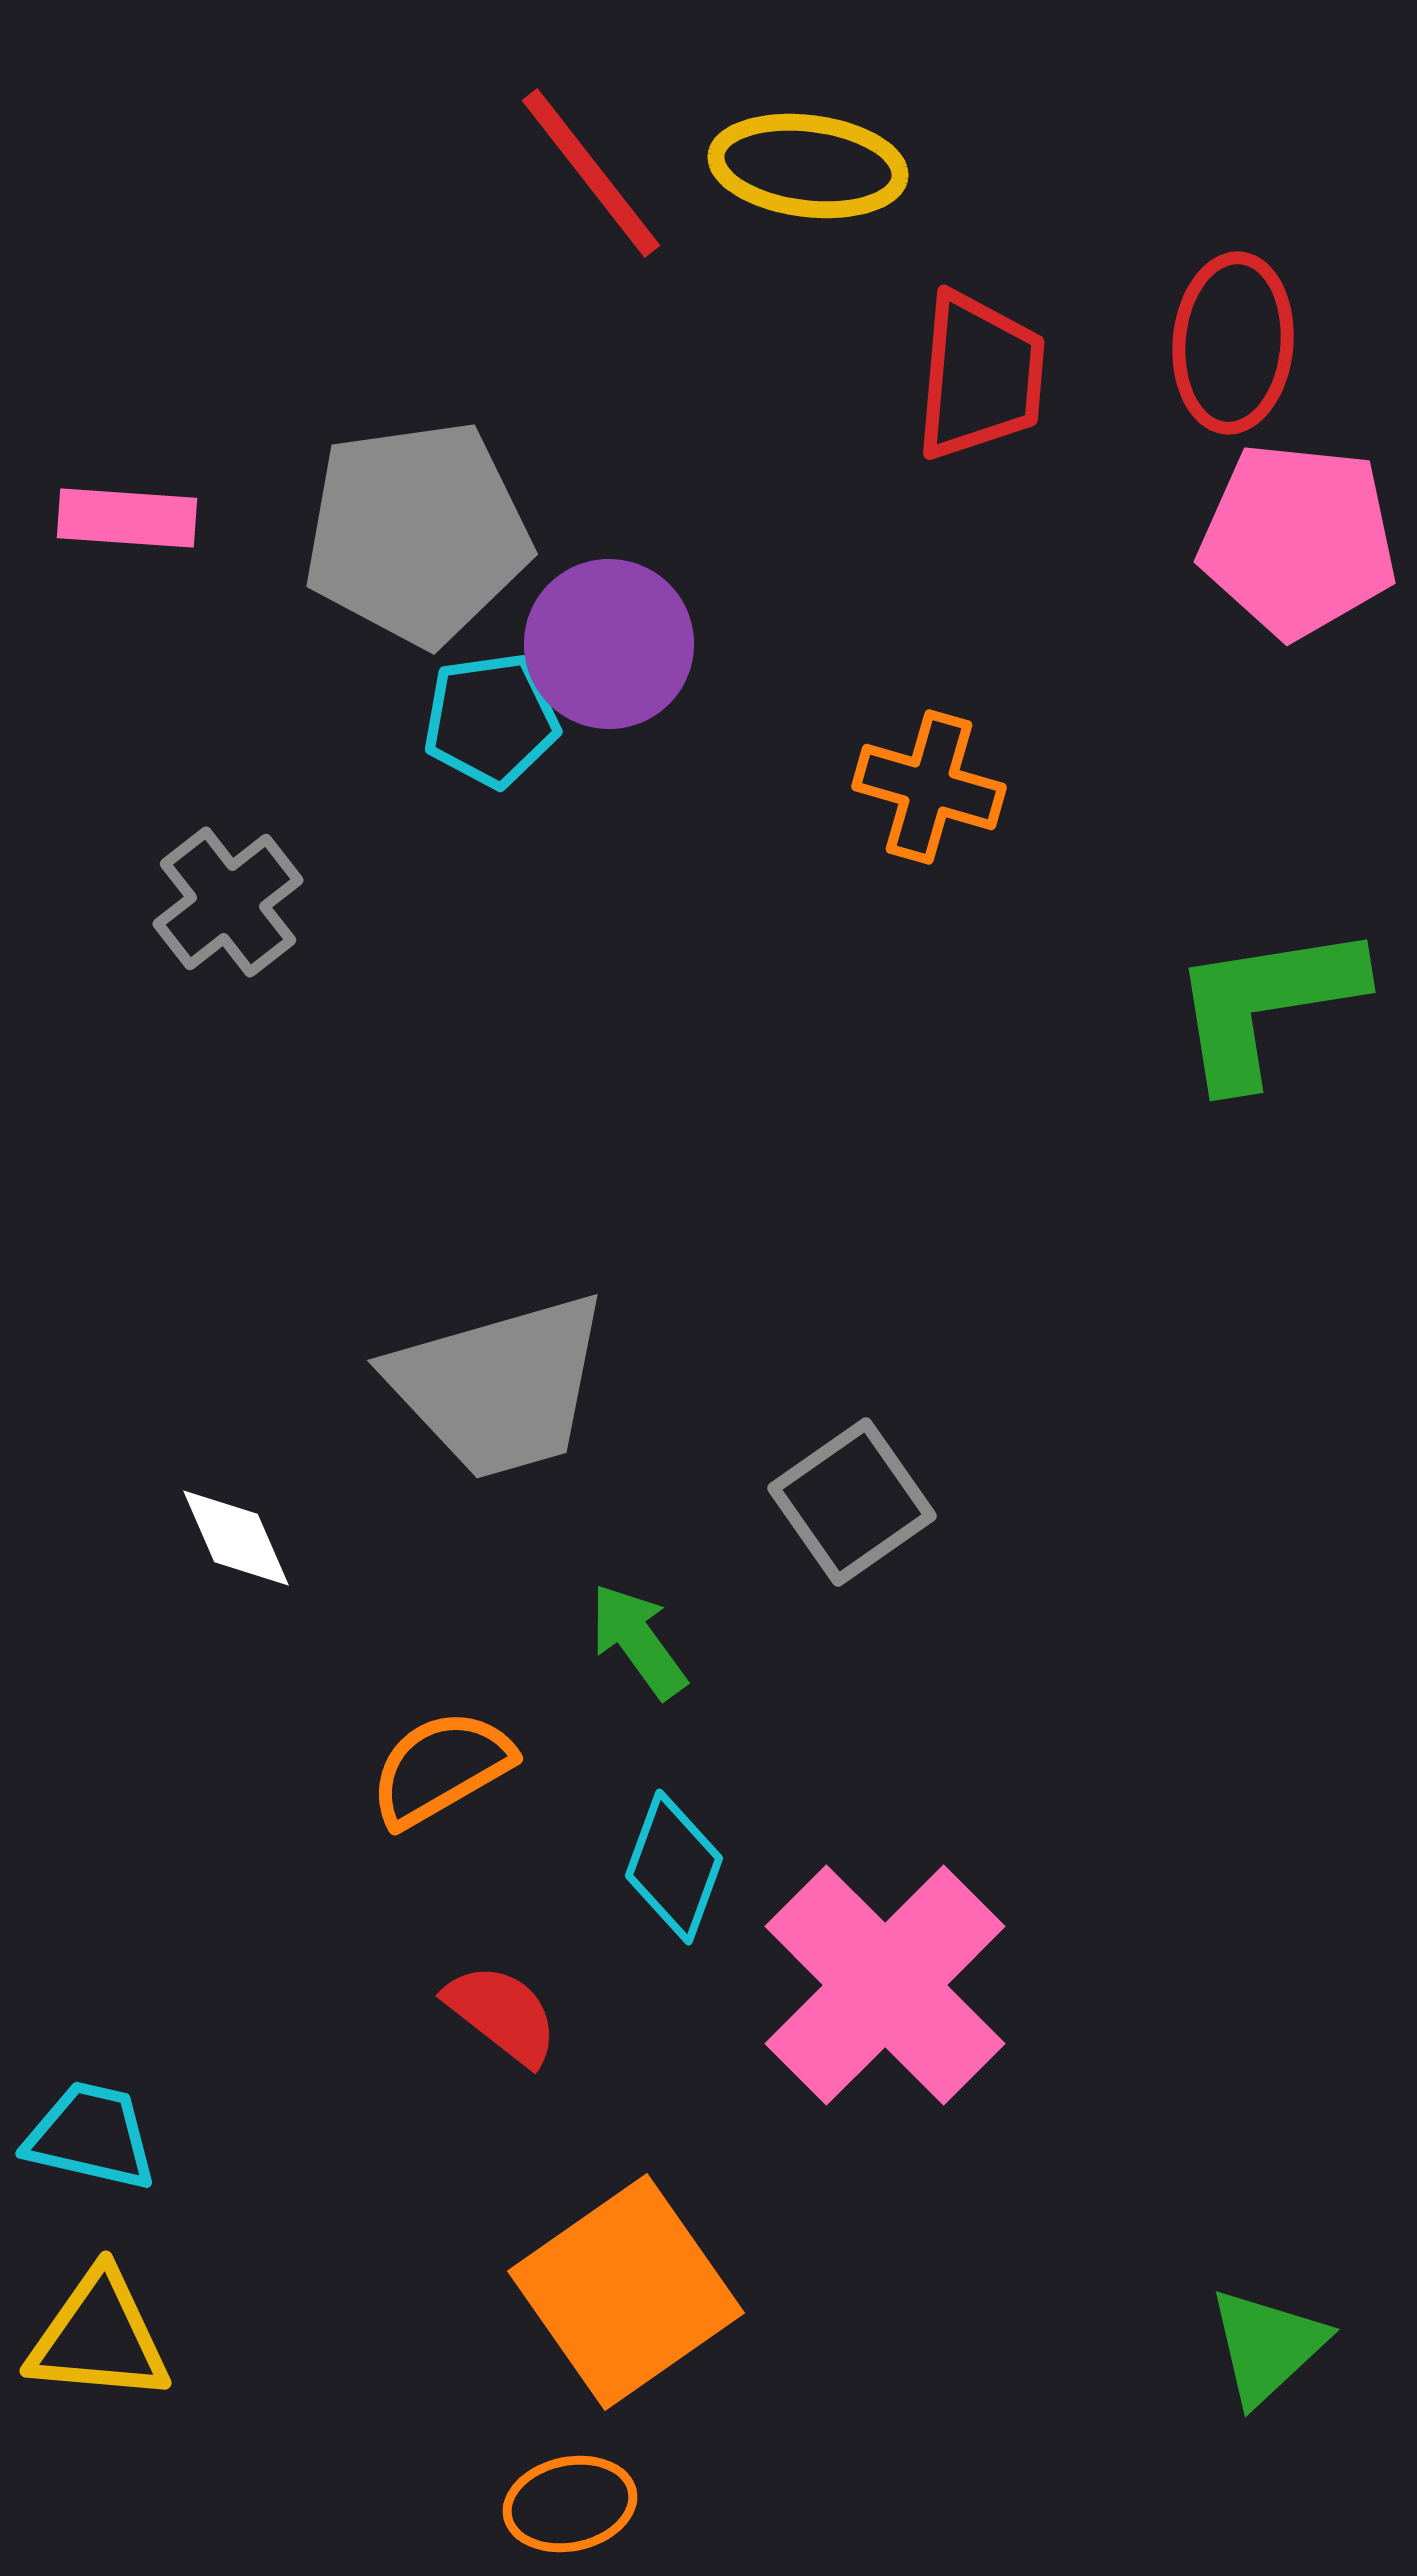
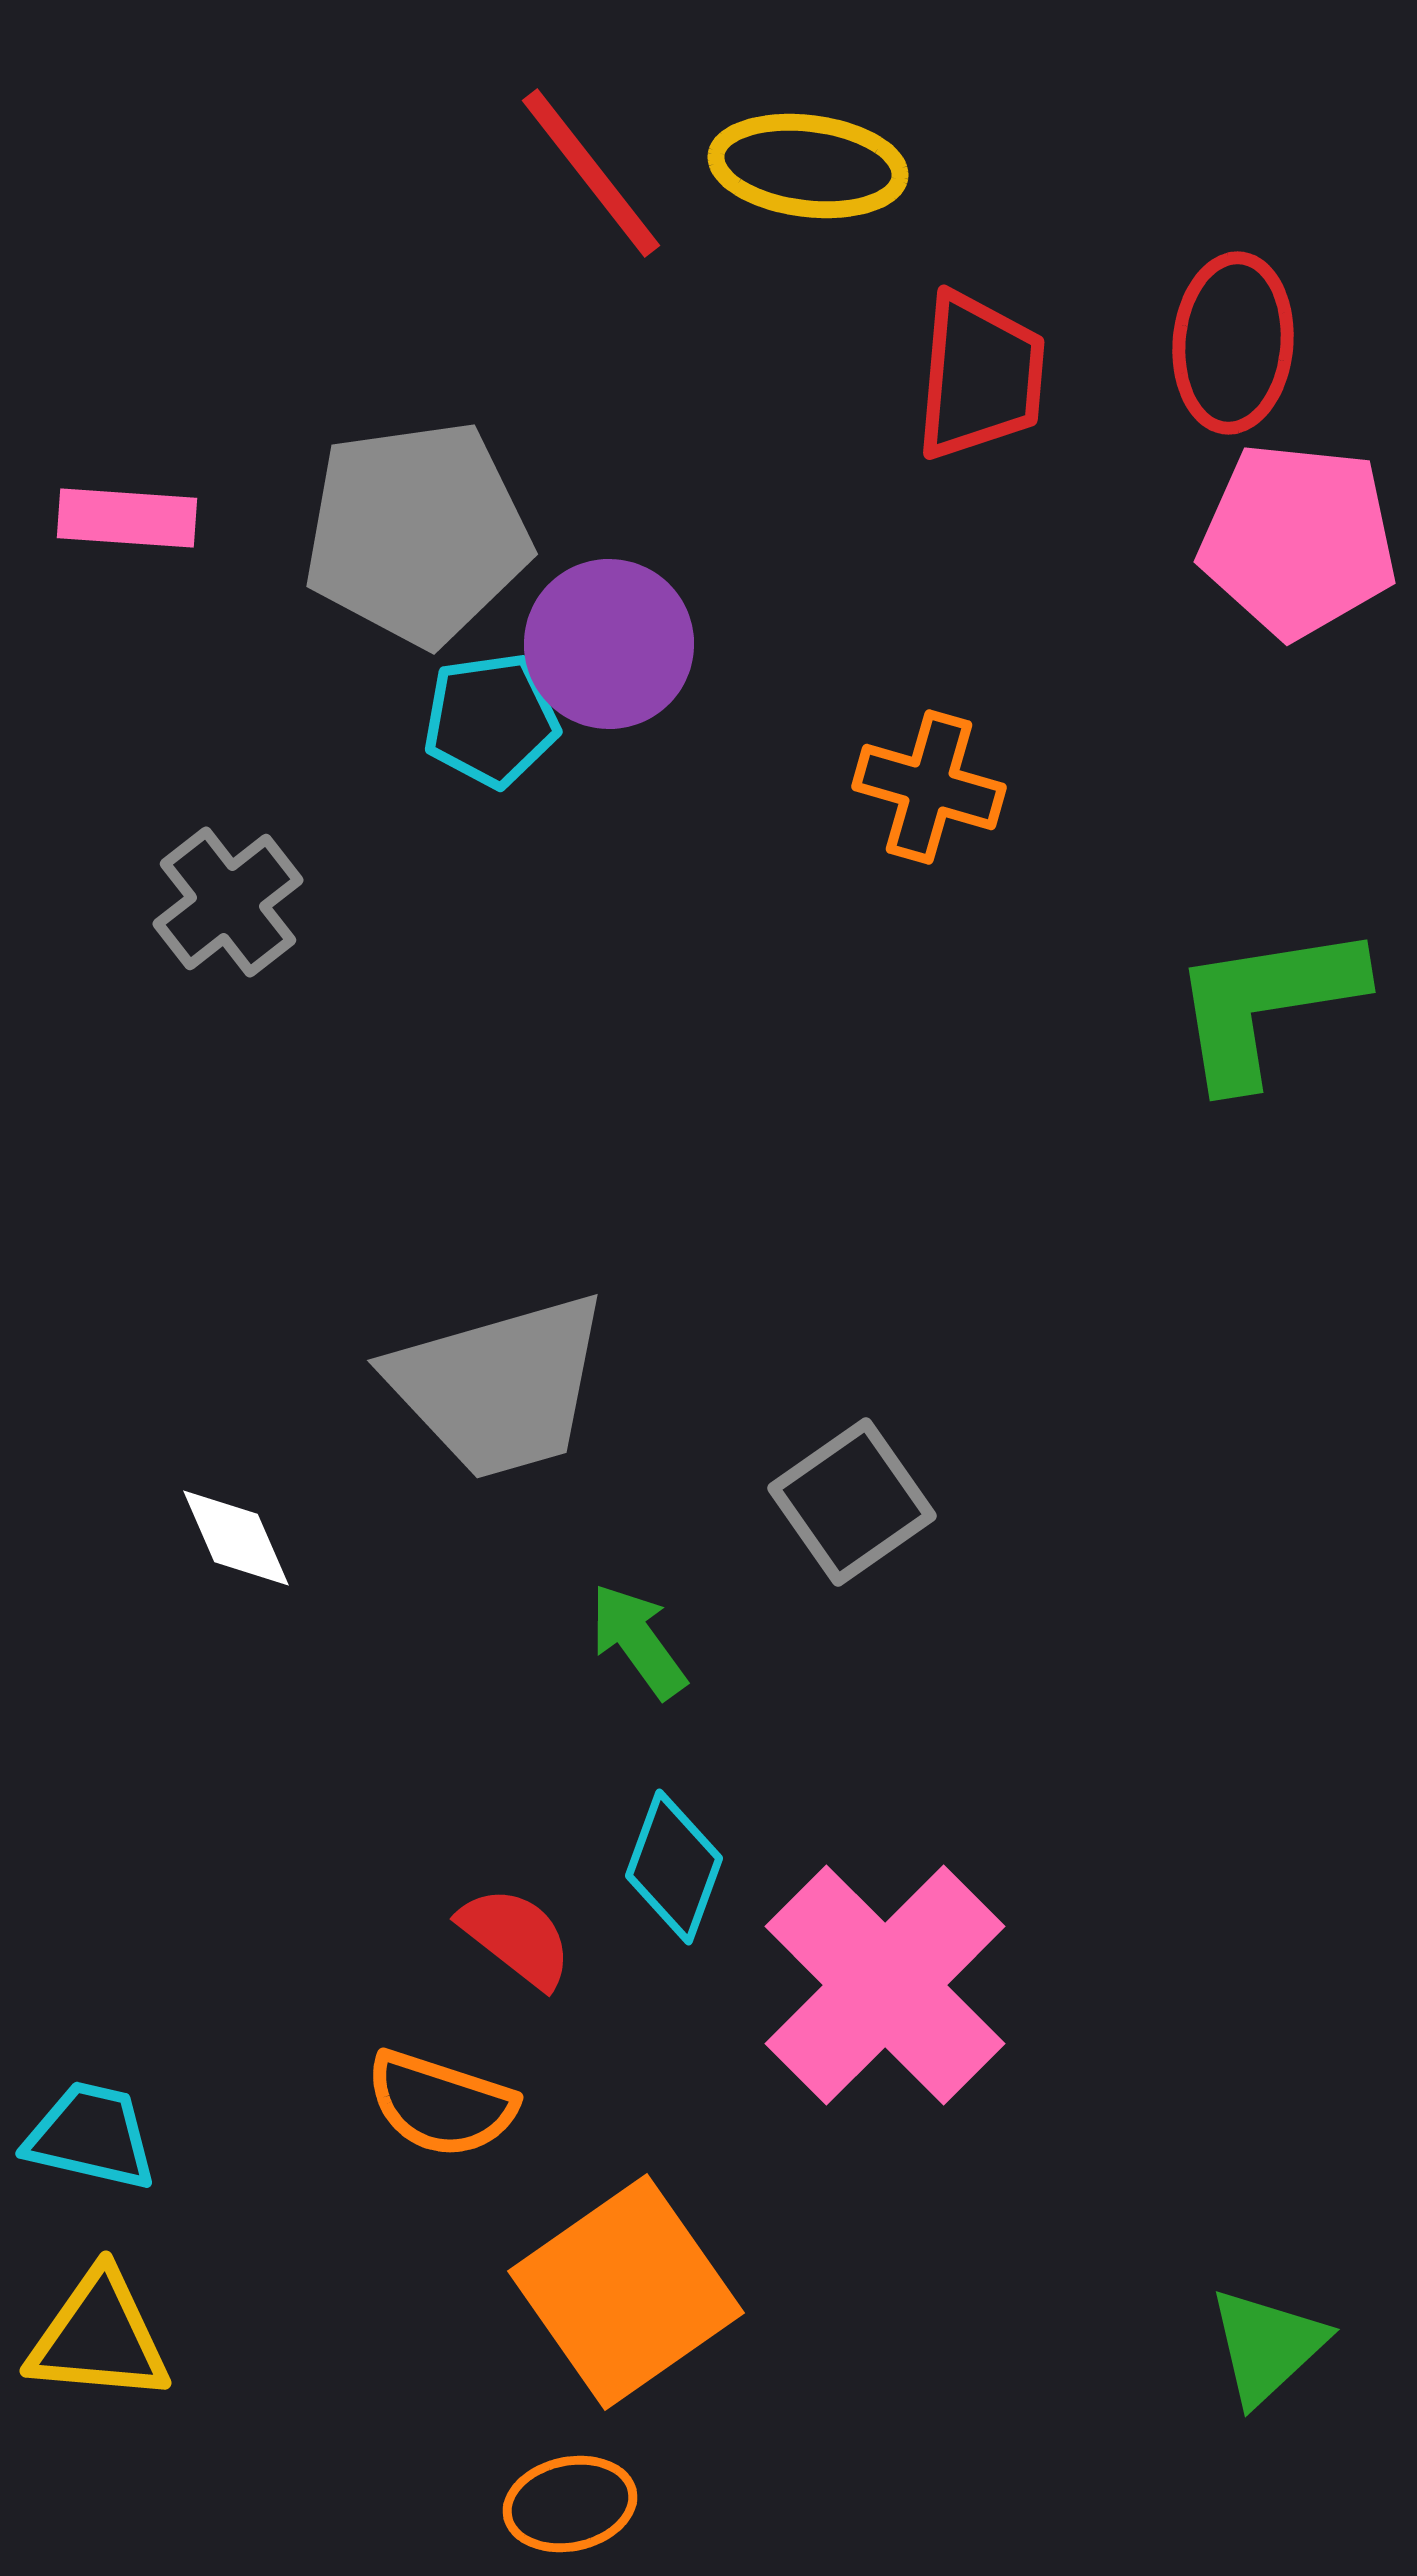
orange semicircle: moved 336 px down; rotated 132 degrees counterclockwise
red semicircle: moved 14 px right, 77 px up
